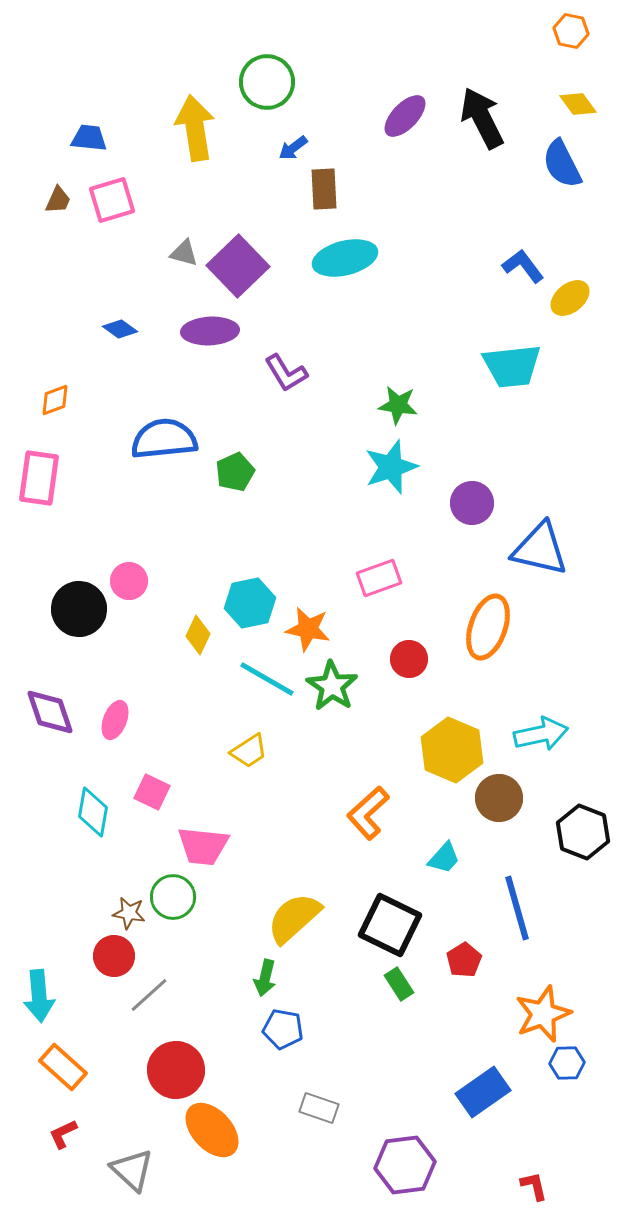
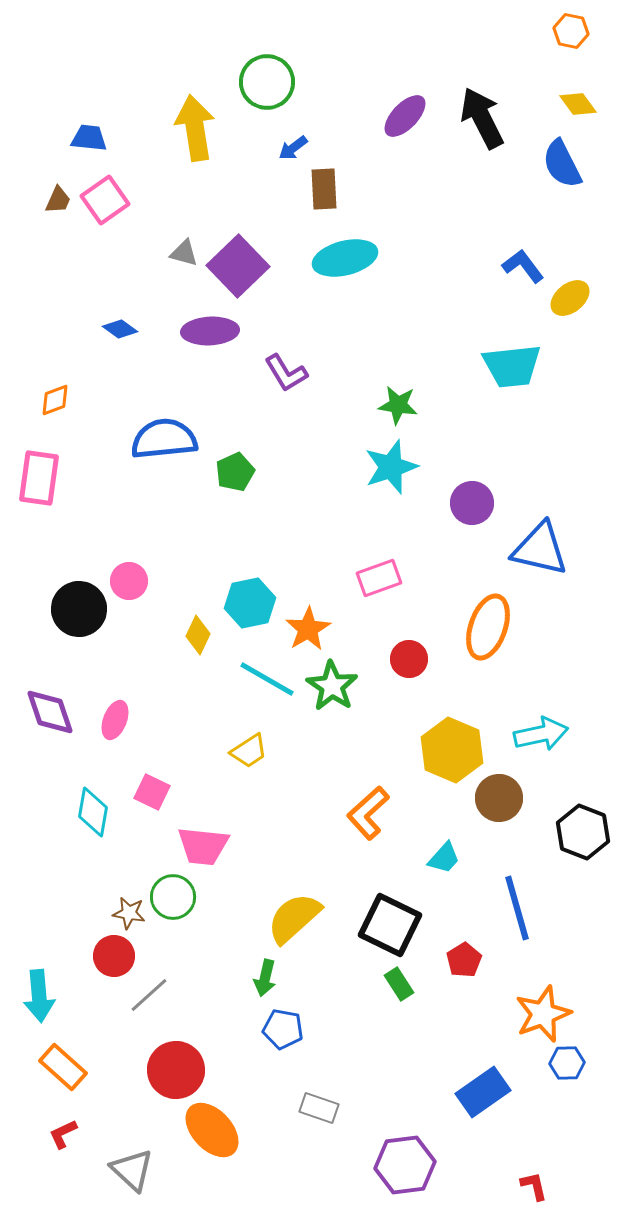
pink square at (112, 200): moved 7 px left; rotated 18 degrees counterclockwise
orange star at (308, 629): rotated 30 degrees clockwise
